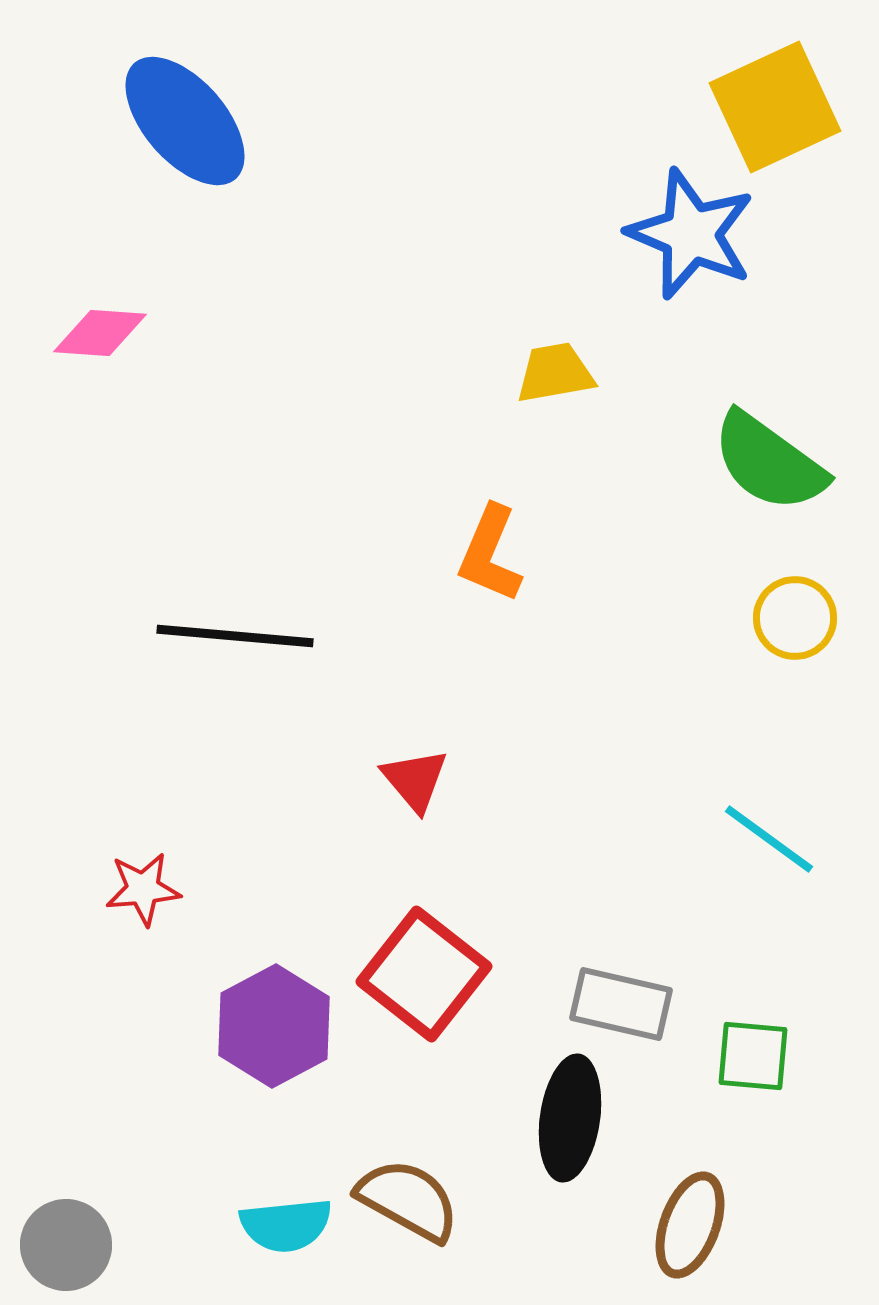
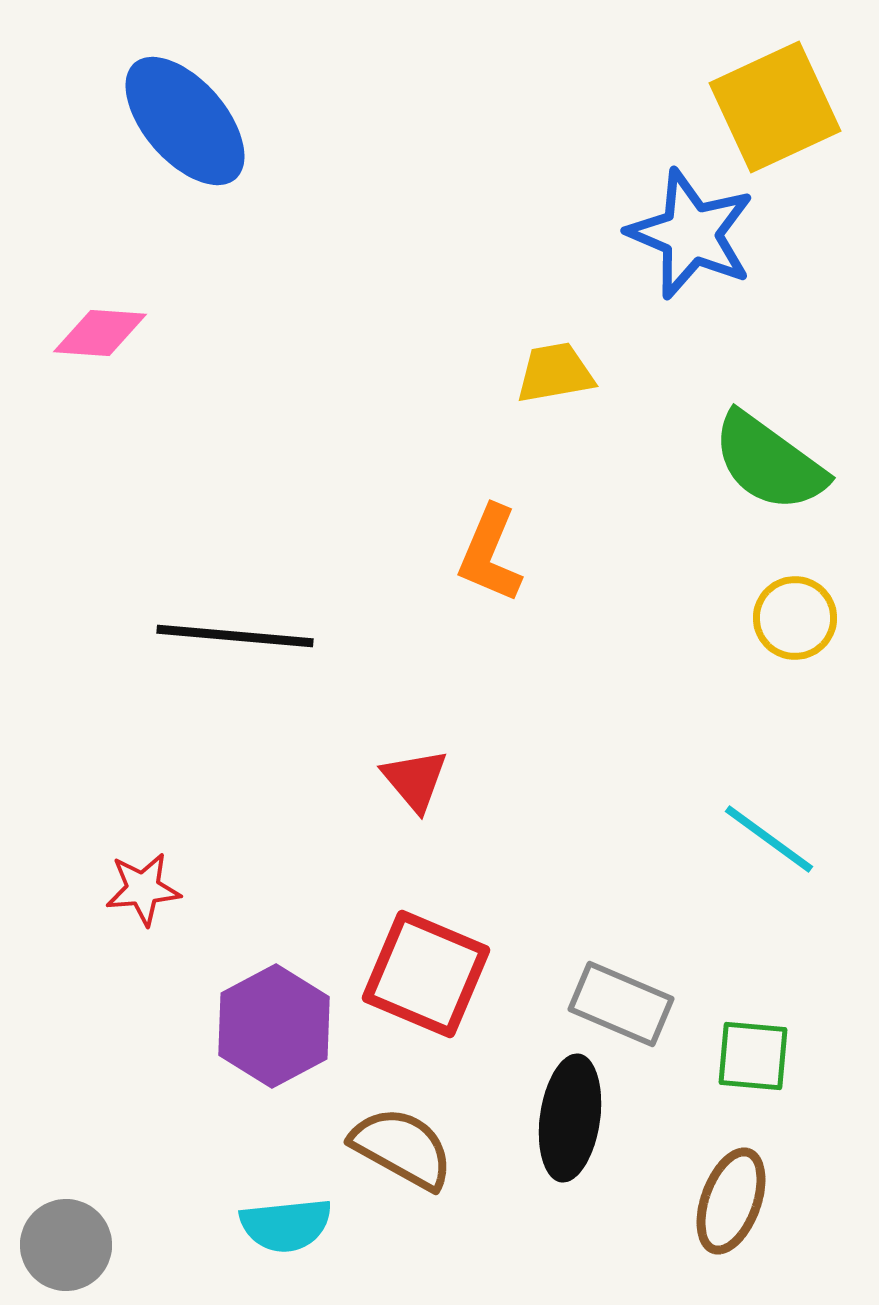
red square: moved 2 px right; rotated 15 degrees counterclockwise
gray rectangle: rotated 10 degrees clockwise
brown semicircle: moved 6 px left, 52 px up
brown ellipse: moved 41 px right, 24 px up
